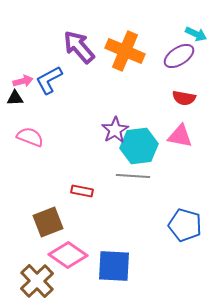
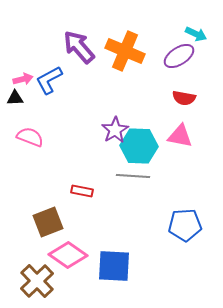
pink arrow: moved 2 px up
cyan hexagon: rotated 9 degrees clockwise
blue pentagon: rotated 20 degrees counterclockwise
